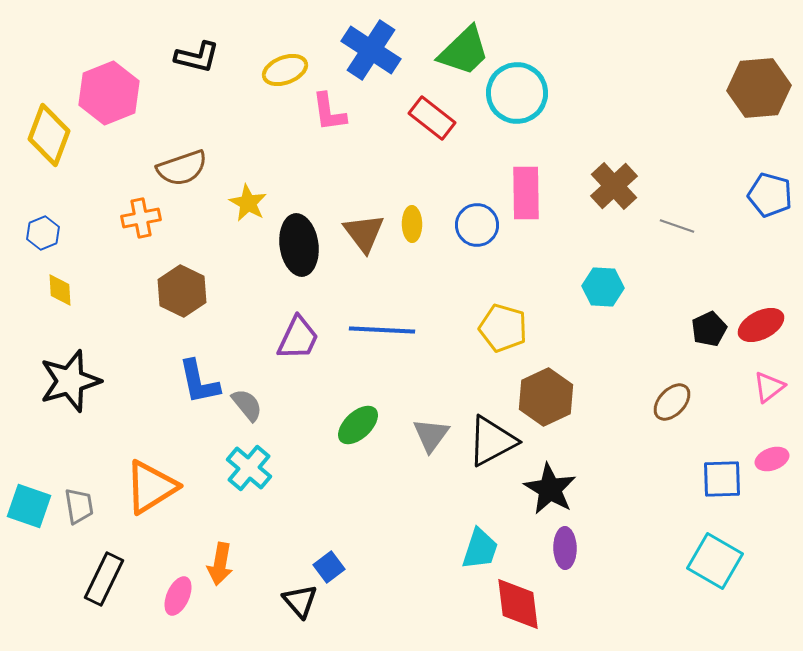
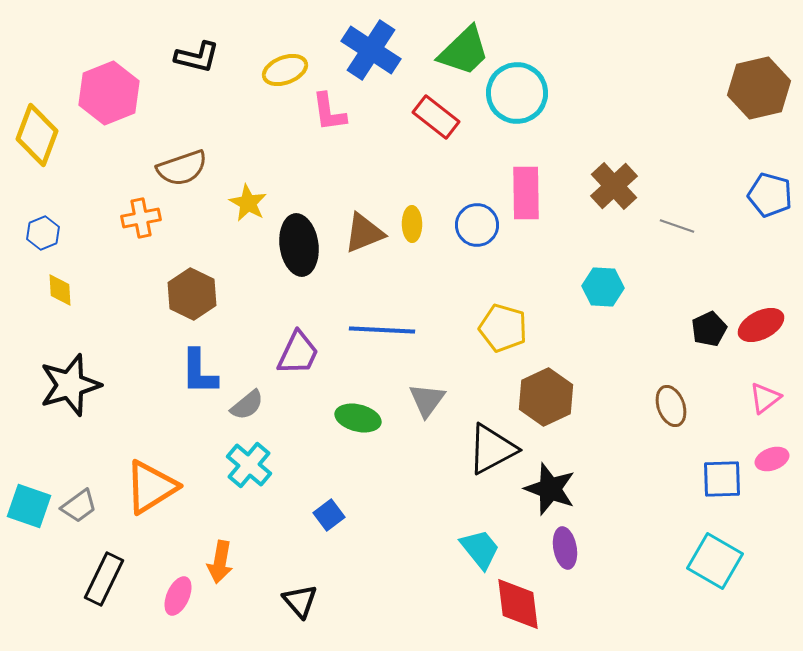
brown hexagon at (759, 88): rotated 8 degrees counterclockwise
red rectangle at (432, 118): moved 4 px right, 1 px up
yellow diamond at (49, 135): moved 12 px left
brown triangle at (364, 233): rotated 45 degrees clockwise
brown hexagon at (182, 291): moved 10 px right, 3 px down
purple trapezoid at (298, 338): moved 15 px down
black star at (70, 381): moved 4 px down
blue L-shape at (199, 382): moved 10 px up; rotated 12 degrees clockwise
pink triangle at (769, 387): moved 4 px left, 11 px down
brown ellipse at (672, 402): moved 1 px left, 4 px down; rotated 63 degrees counterclockwise
gray semicircle at (247, 405): rotated 90 degrees clockwise
green ellipse at (358, 425): moved 7 px up; rotated 57 degrees clockwise
gray triangle at (431, 435): moved 4 px left, 35 px up
black triangle at (492, 441): moved 8 px down
cyan cross at (249, 468): moved 3 px up
black star at (550, 489): rotated 10 degrees counterclockwise
gray trapezoid at (79, 506): rotated 63 degrees clockwise
purple ellipse at (565, 548): rotated 9 degrees counterclockwise
cyan trapezoid at (480, 549): rotated 57 degrees counterclockwise
orange arrow at (220, 564): moved 2 px up
blue square at (329, 567): moved 52 px up
